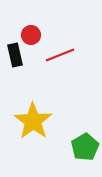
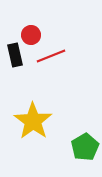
red line: moved 9 px left, 1 px down
